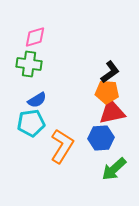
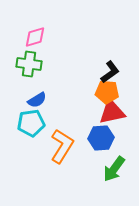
green arrow: rotated 12 degrees counterclockwise
